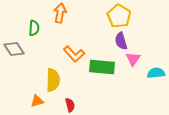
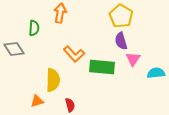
yellow pentagon: moved 2 px right
